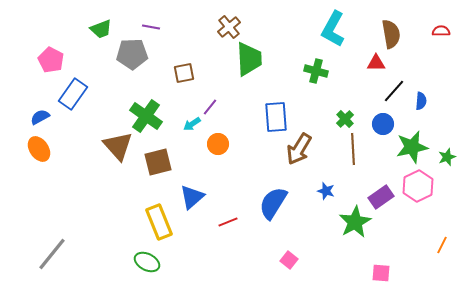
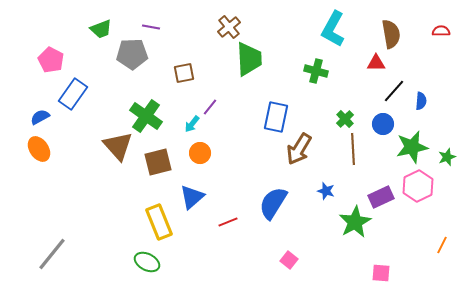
blue rectangle at (276, 117): rotated 16 degrees clockwise
cyan arrow at (192, 124): rotated 18 degrees counterclockwise
orange circle at (218, 144): moved 18 px left, 9 px down
purple rectangle at (381, 197): rotated 10 degrees clockwise
